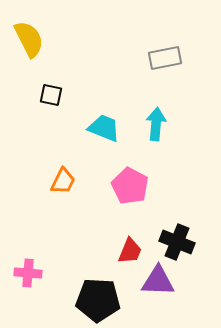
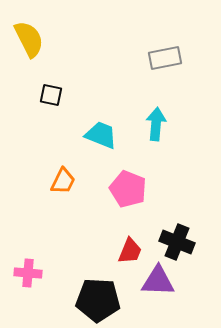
cyan trapezoid: moved 3 px left, 7 px down
pink pentagon: moved 2 px left, 3 px down; rotated 6 degrees counterclockwise
